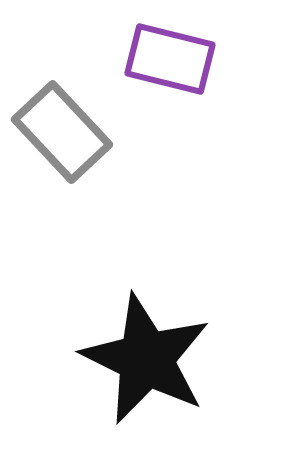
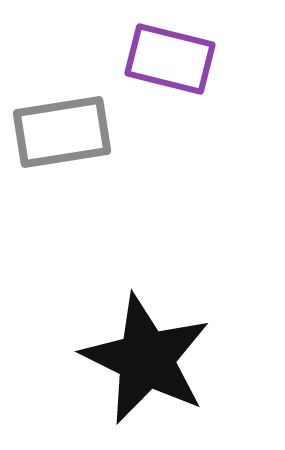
gray rectangle: rotated 56 degrees counterclockwise
